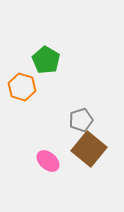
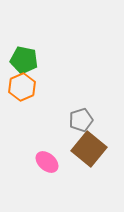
green pentagon: moved 22 px left; rotated 20 degrees counterclockwise
orange hexagon: rotated 20 degrees clockwise
pink ellipse: moved 1 px left, 1 px down
